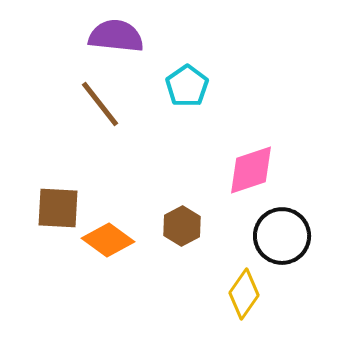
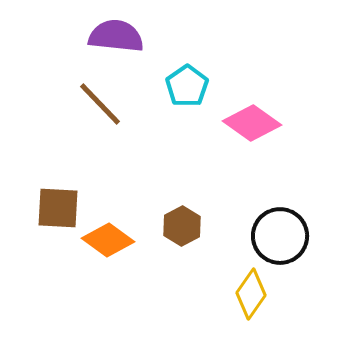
brown line: rotated 6 degrees counterclockwise
pink diamond: moved 1 px right, 47 px up; rotated 54 degrees clockwise
black circle: moved 2 px left
yellow diamond: moved 7 px right
